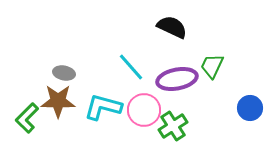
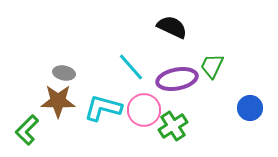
cyan L-shape: moved 1 px down
green L-shape: moved 12 px down
